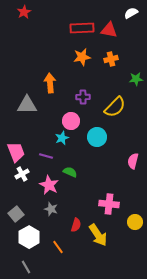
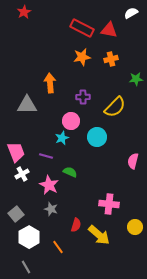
red rectangle: rotated 30 degrees clockwise
yellow circle: moved 5 px down
yellow arrow: moved 1 px right; rotated 15 degrees counterclockwise
